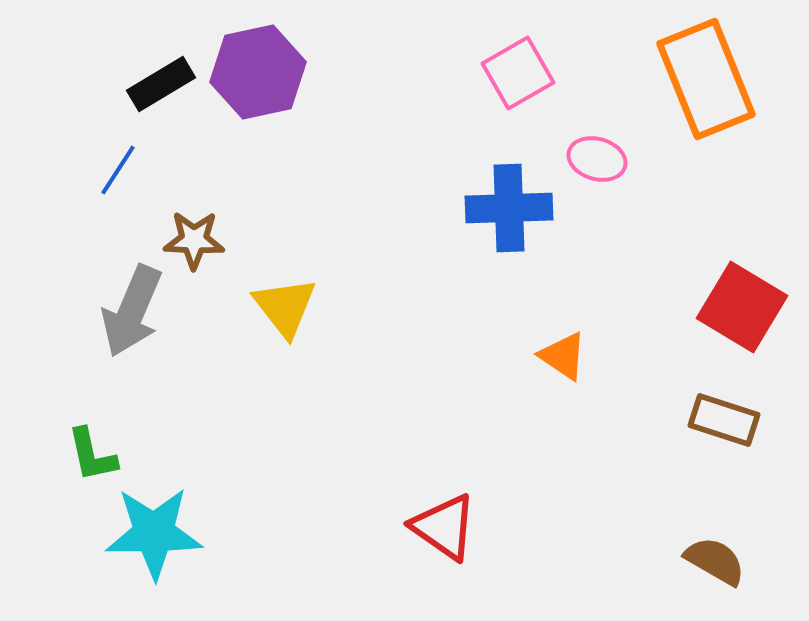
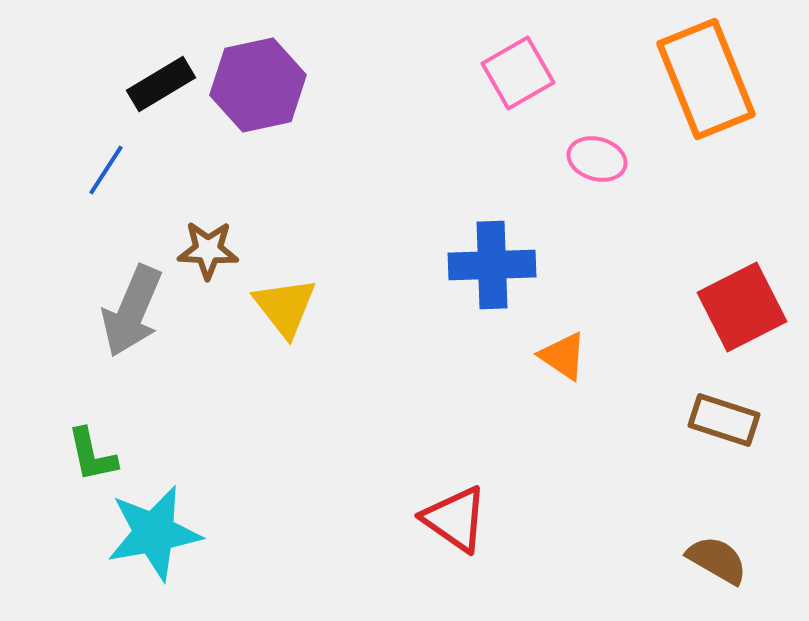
purple hexagon: moved 13 px down
blue line: moved 12 px left
blue cross: moved 17 px left, 57 px down
brown star: moved 14 px right, 10 px down
red square: rotated 32 degrees clockwise
red triangle: moved 11 px right, 8 px up
cyan star: rotated 10 degrees counterclockwise
brown semicircle: moved 2 px right, 1 px up
